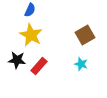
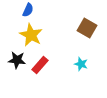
blue semicircle: moved 2 px left
brown square: moved 2 px right, 7 px up; rotated 30 degrees counterclockwise
red rectangle: moved 1 px right, 1 px up
